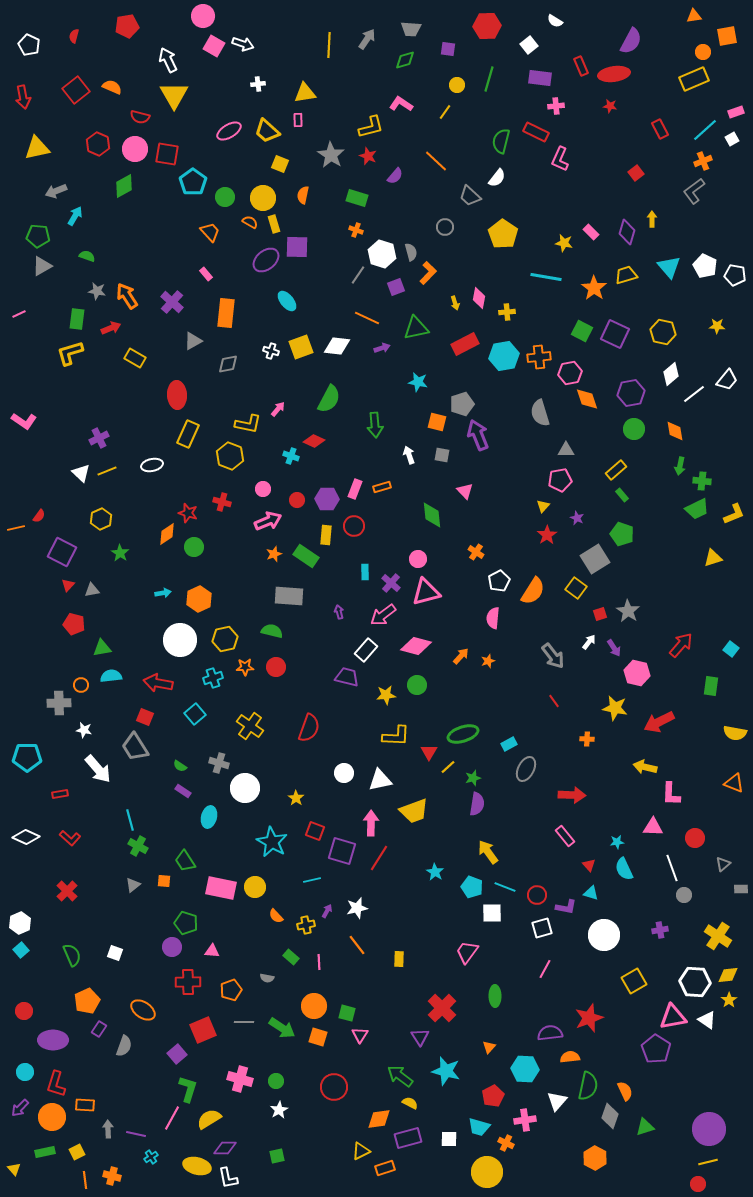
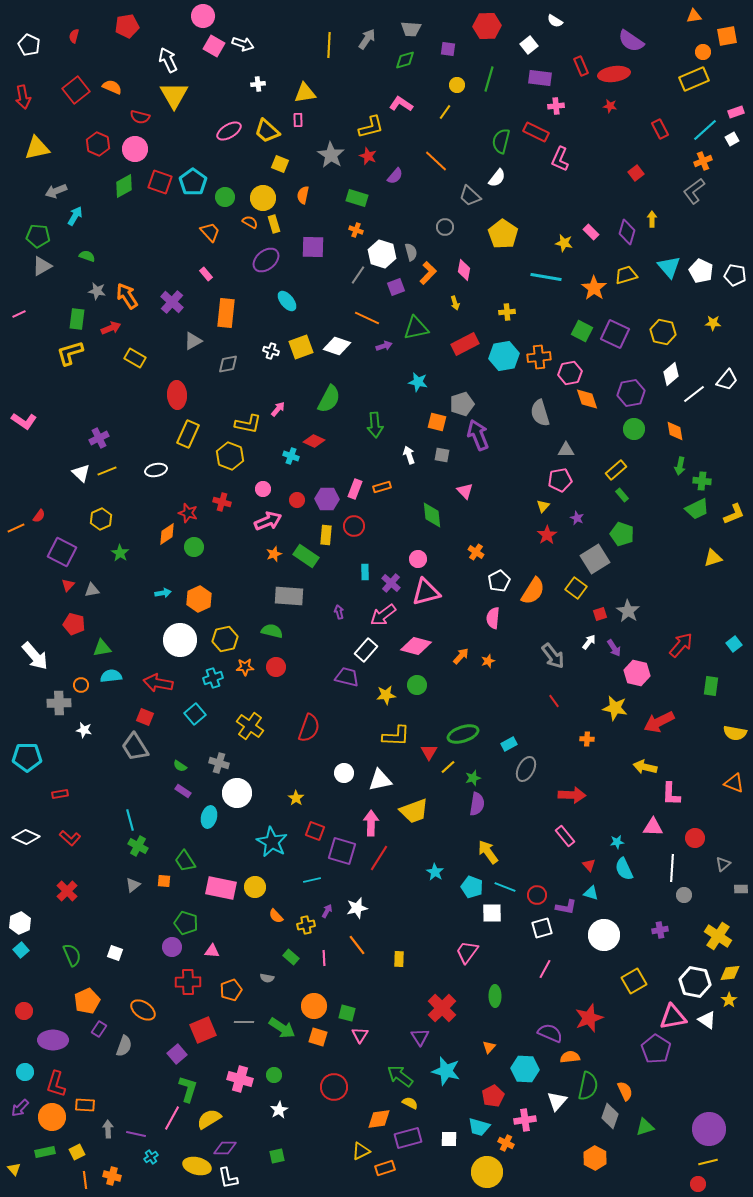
purple semicircle at (631, 41): rotated 96 degrees clockwise
red square at (167, 154): moved 7 px left, 28 px down; rotated 10 degrees clockwise
purple square at (297, 247): moved 16 px right
white pentagon at (705, 266): moved 4 px left, 5 px down
pink diamond at (479, 298): moved 15 px left, 28 px up
yellow star at (717, 326): moved 4 px left, 3 px up
white diamond at (337, 346): rotated 12 degrees clockwise
purple arrow at (382, 348): moved 2 px right, 2 px up
white ellipse at (152, 465): moved 4 px right, 5 px down
orange line at (16, 528): rotated 12 degrees counterclockwise
cyan square at (731, 649): moved 3 px right, 5 px up; rotated 14 degrees clockwise
white arrow at (98, 769): moved 63 px left, 113 px up
white circle at (245, 788): moved 8 px left, 5 px down
white line at (672, 868): rotated 24 degrees clockwise
pink line at (319, 962): moved 5 px right, 4 px up
yellow diamond at (728, 975): moved 2 px right, 2 px up
white hexagon at (695, 982): rotated 8 degrees clockwise
purple semicircle at (550, 1033): rotated 30 degrees clockwise
green circle at (276, 1081): moved 2 px left, 6 px up
